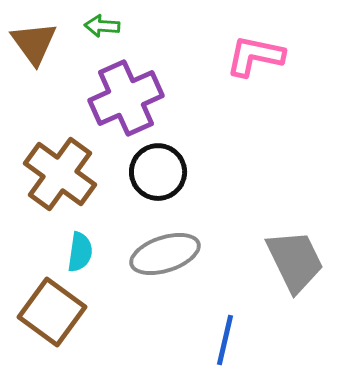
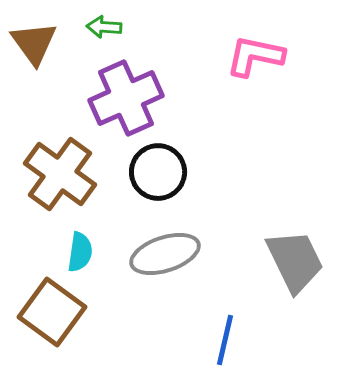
green arrow: moved 2 px right, 1 px down
